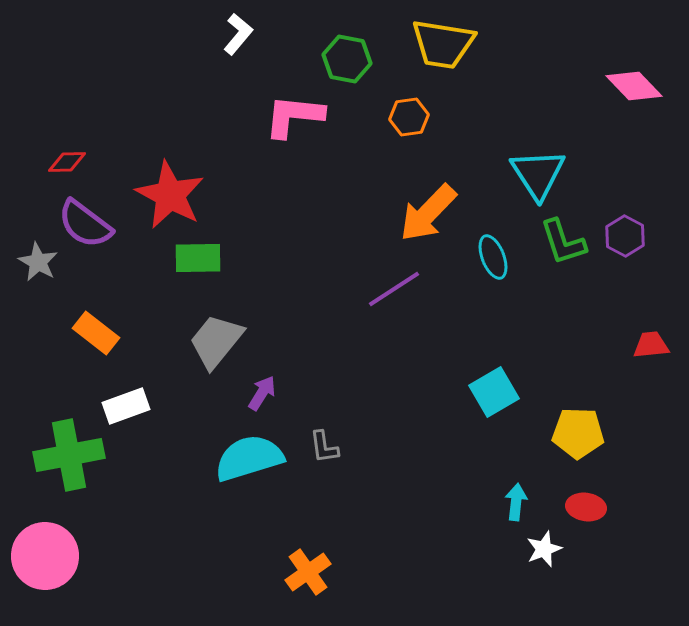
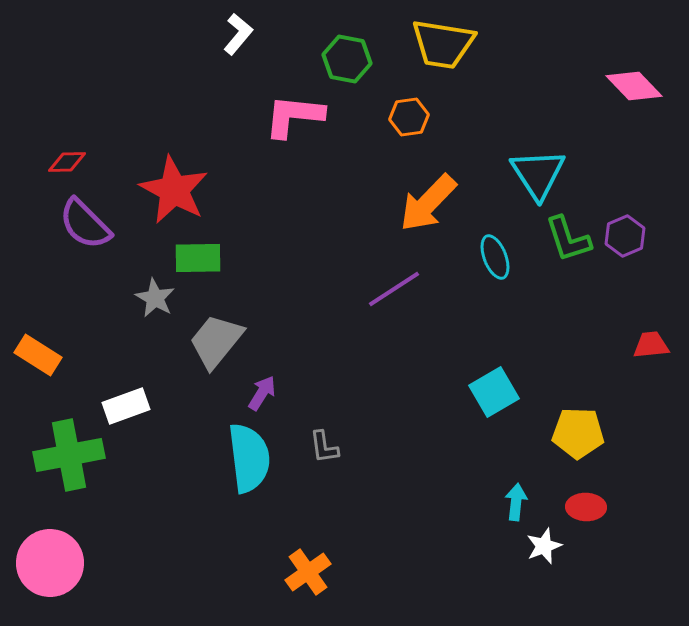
red star: moved 4 px right, 5 px up
orange arrow: moved 10 px up
purple semicircle: rotated 8 degrees clockwise
purple hexagon: rotated 9 degrees clockwise
green L-shape: moved 5 px right, 3 px up
cyan ellipse: moved 2 px right
gray star: moved 117 px right, 36 px down
orange rectangle: moved 58 px left, 22 px down; rotated 6 degrees counterclockwise
cyan semicircle: rotated 100 degrees clockwise
red ellipse: rotated 6 degrees counterclockwise
white star: moved 3 px up
pink circle: moved 5 px right, 7 px down
